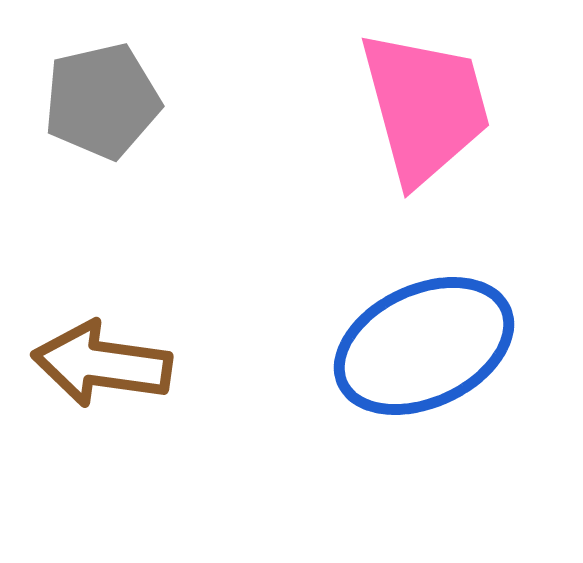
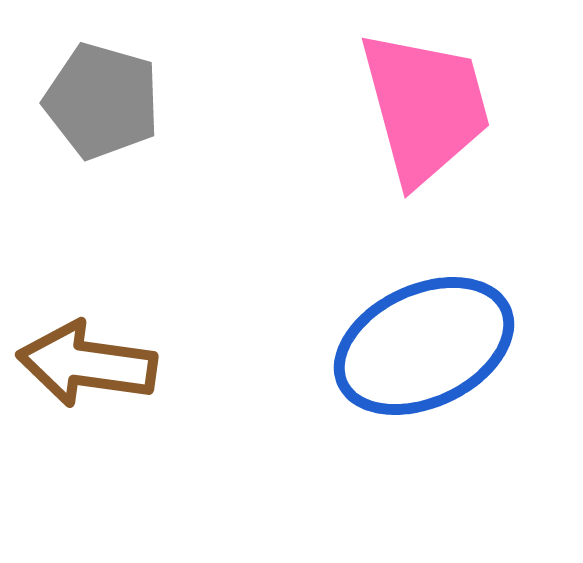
gray pentagon: rotated 29 degrees clockwise
brown arrow: moved 15 px left
